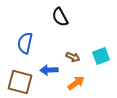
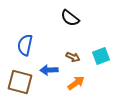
black semicircle: moved 10 px right, 1 px down; rotated 24 degrees counterclockwise
blue semicircle: moved 2 px down
